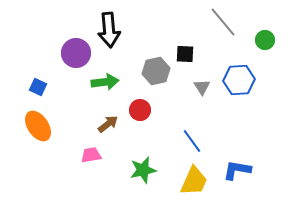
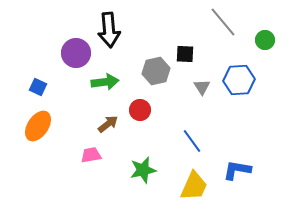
orange ellipse: rotated 68 degrees clockwise
yellow trapezoid: moved 5 px down
